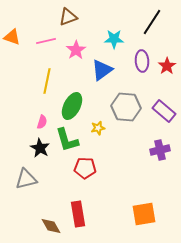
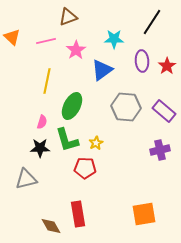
orange triangle: rotated 24 degrees clockwise
yellow star: moved 2 px left, 15 px down; rotated 16 degrees counterclockwise
black star: rotated 30 degrees counterclockwise
